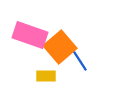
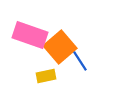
yellow rectangle: rotated 12 degrees counterclockwise
